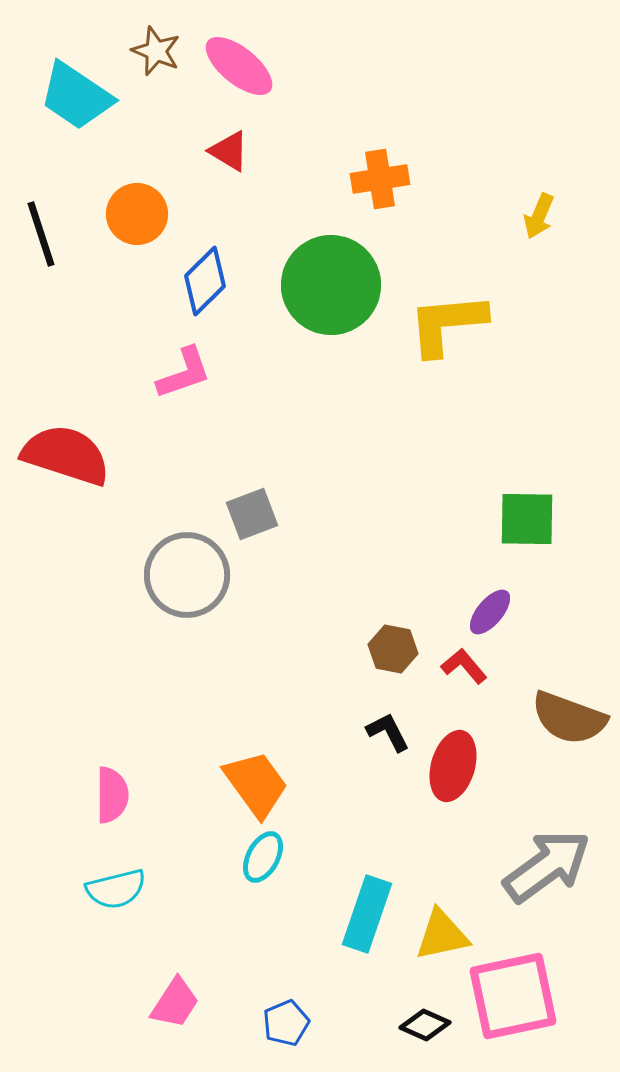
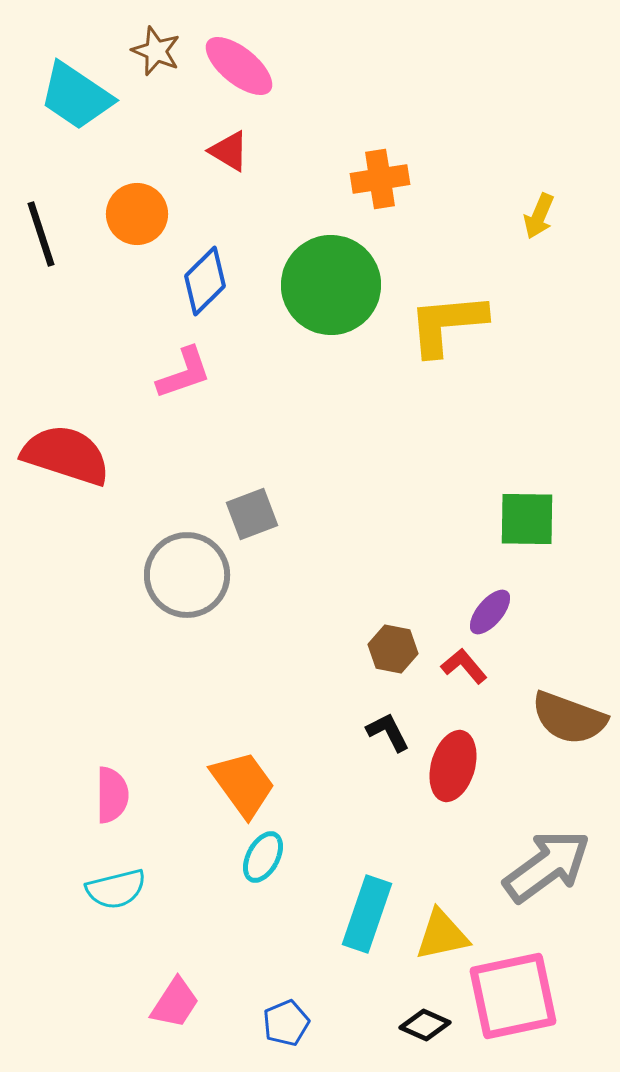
orange trapezoid: moved 13 px left
